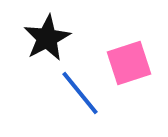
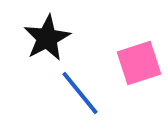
pink square: moved 10 px right
